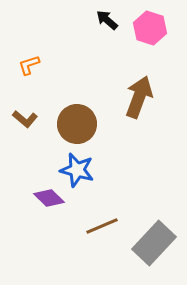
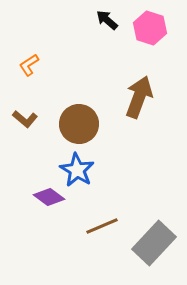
orange L-shape: rotated 15 degrees counterclockwise
brown circle: moved 2 px right
blue star: rotated 16 degrees clockwise
purple diamond: moved 1 px up; rotated 8 degrees counterclockwise
